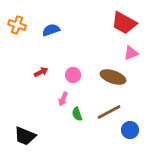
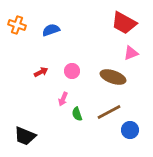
pink circle: moved 1 px left, 4 px up
